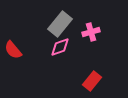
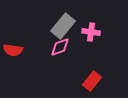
gray rectangle: moved 3 px right, 2 px down
pink cross: rotated 24 degrees clockwise
red semicircle: rotated 42 degrees counterclockwise
